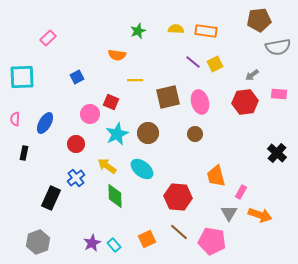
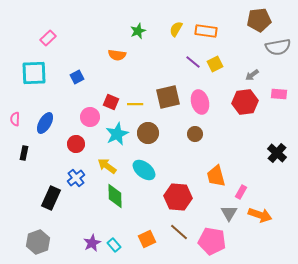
yellow semicircle at (176, 29): rotated 63 degrees counterclockwise
cyan square at (22, 77): moved 12 px right, 4 px up
yellow line at (135, 80): moved 24 px down
pink circle at (90, 114): moved 3 px down
cyan ellipse at (142, 169): moved 2 px right, 1 px down
